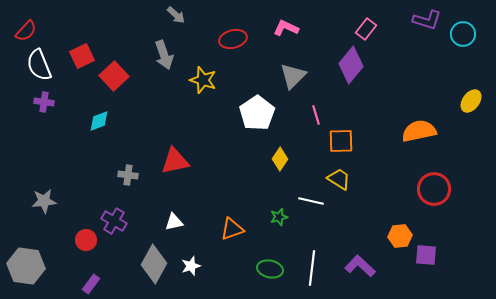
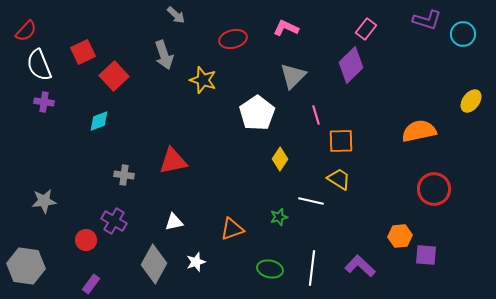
red square at (82, 56): moved 1 px right, 4 px up
purple diamond at (351, 65): rotated 6 degrees clockwise
red triangle at (175, 161): moved 2 px left
gray cross at (128, 175): moved 4 px left
white star at (191, 266): moved 5 px right, 4 px up
